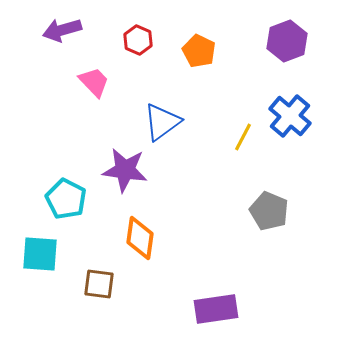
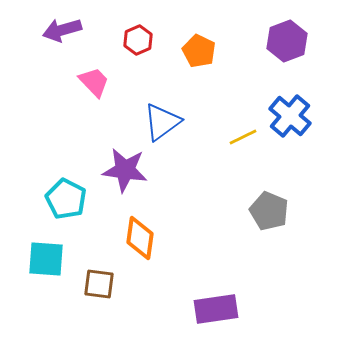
red hexagon: rotated 12 degrees clockwise
yellow line: rotated 36 degrees clockwise
cyan square: moved 6 px right, 5 px down
